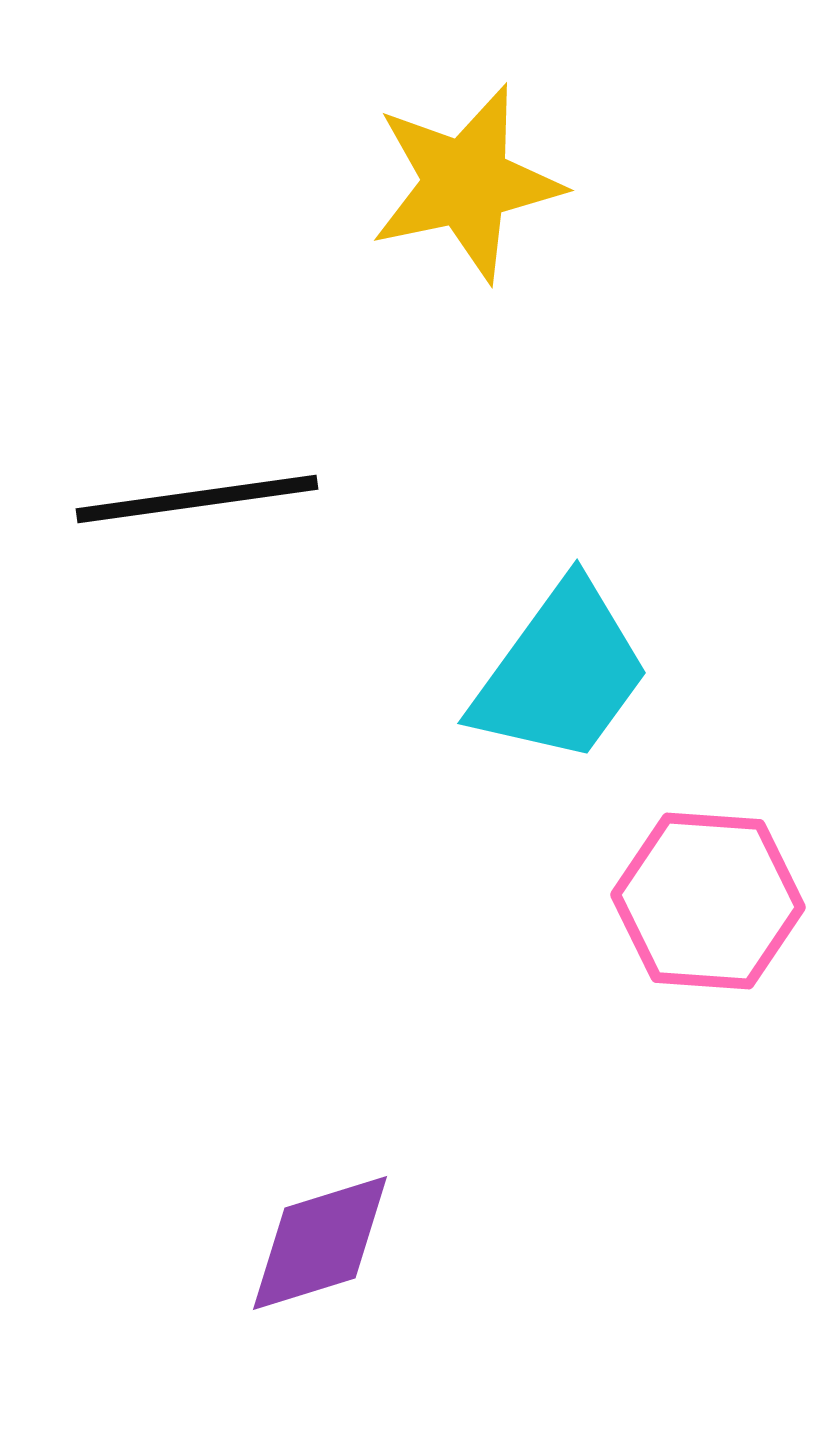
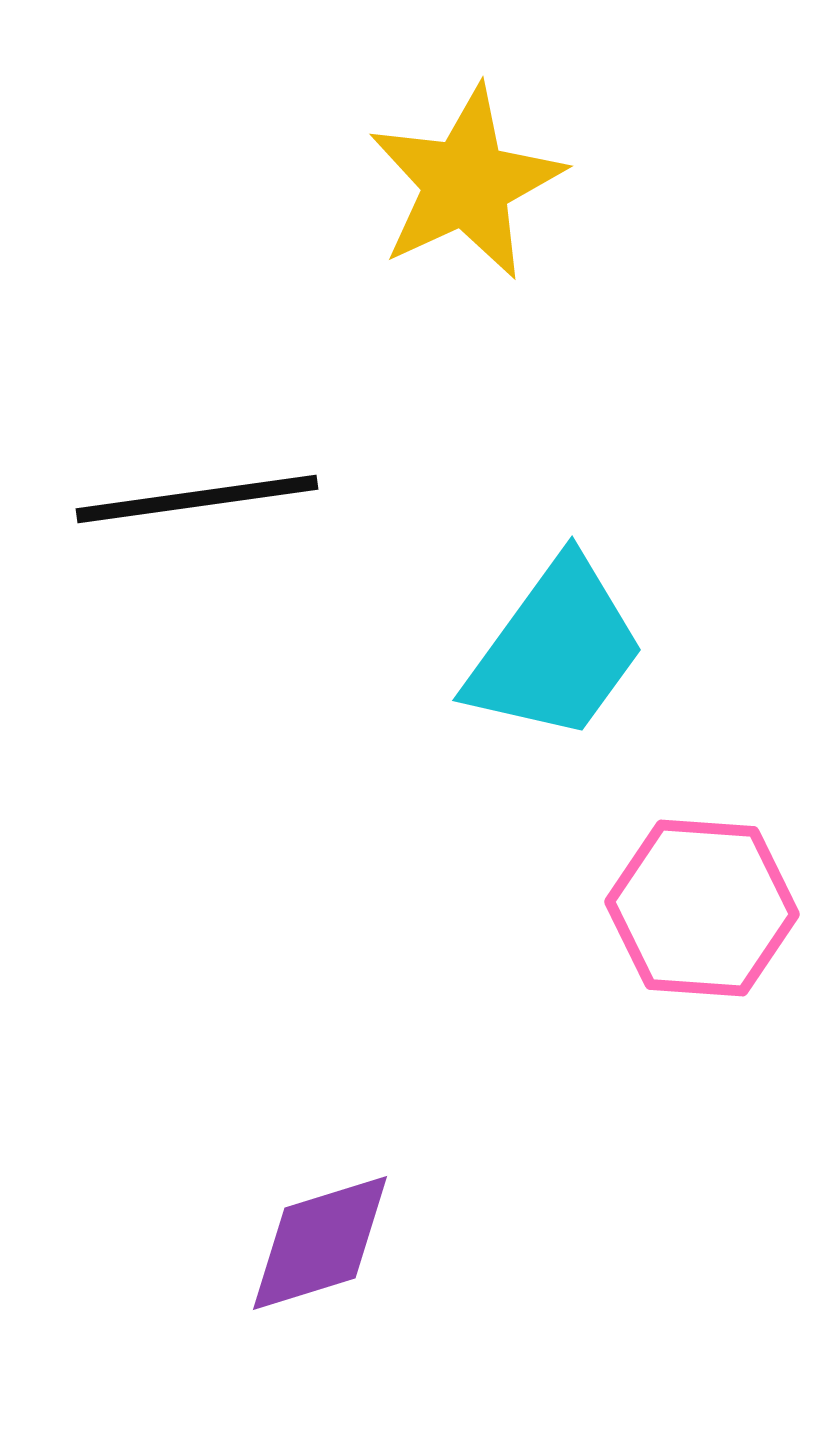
yellow star: rotated 13 degrees counterclockwise
cyan trapezoid: moved 5 px left, 23 px up
pink hexagon: moved 6 px left, 7 px down
